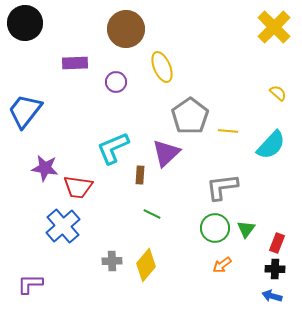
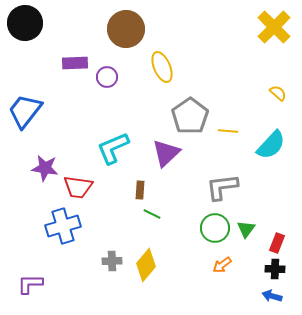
purple circle: moved 9 px left, 5 px up
brown rectangle: moved 15 px down
blue cross: rotated 24 degrees clockwise
